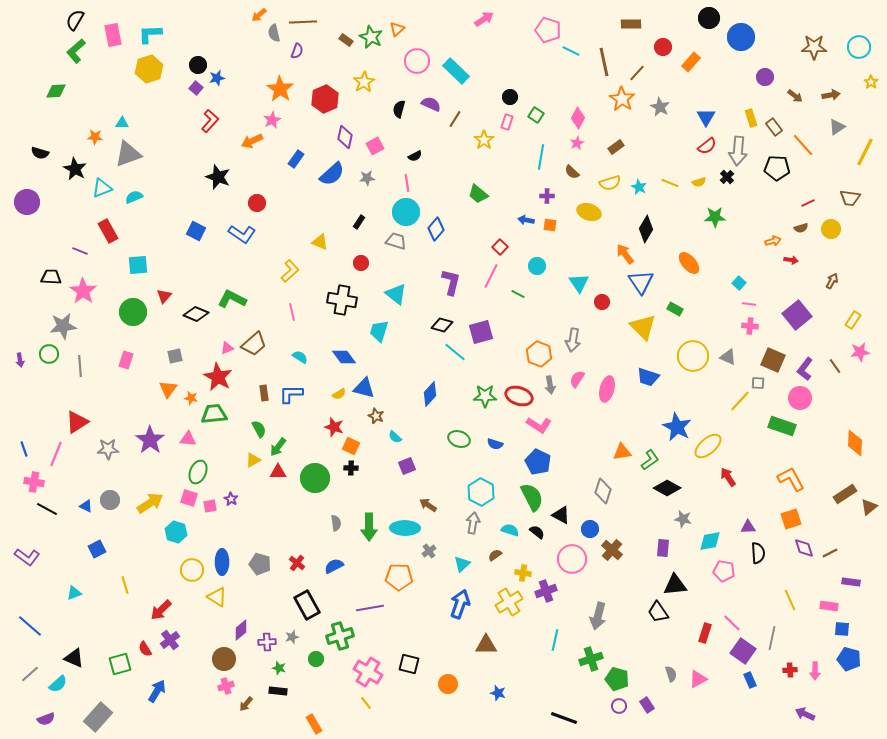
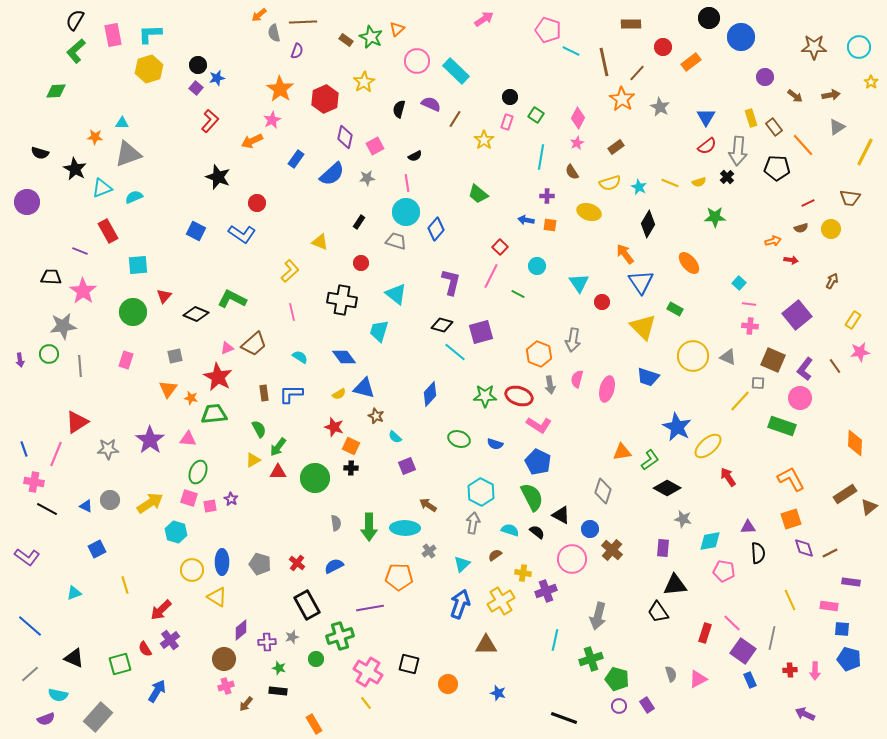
orange rectangle at (691, 62): rotated 12 degrees clockwise
brown semicircle at (572, 172): rotated 14 degrees clockwise
black diamond at (646, 229): moved 2 px right, 5 px up
pink semicircle at (577, 379): rotated 18 degrees counterclockwise
yellow cross at (509, 602): moved 8 px left, 1 px up
cyan semicircle at (58, 684): moved 11 px down; rotated 54 degrees clockwise
